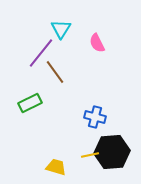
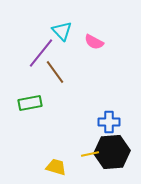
cyan triangle: moved 1 px right, 2 px down; rotated 15 degrees counterclockwise
pink semicircle: moved 3 px left, 1 px up; rotated 36 degrees counterclockwise
green rectangle: rotated 15 degrees clockwise
blue cross: moved 14 px right, 5 px down; rotated 15 degrees counterclockwise
yellow line: moved 1 px up
